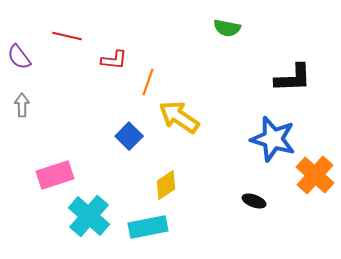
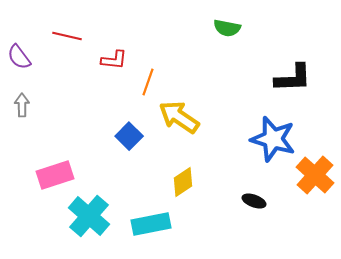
yellow diamond: moved 17 px right, 3 px up
cyan rectangle: moved 3 px right, 3 px up
